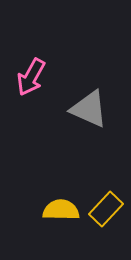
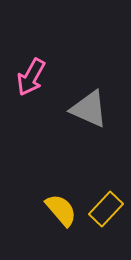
yellow semicircle: rotated 48 degrees clockwise
